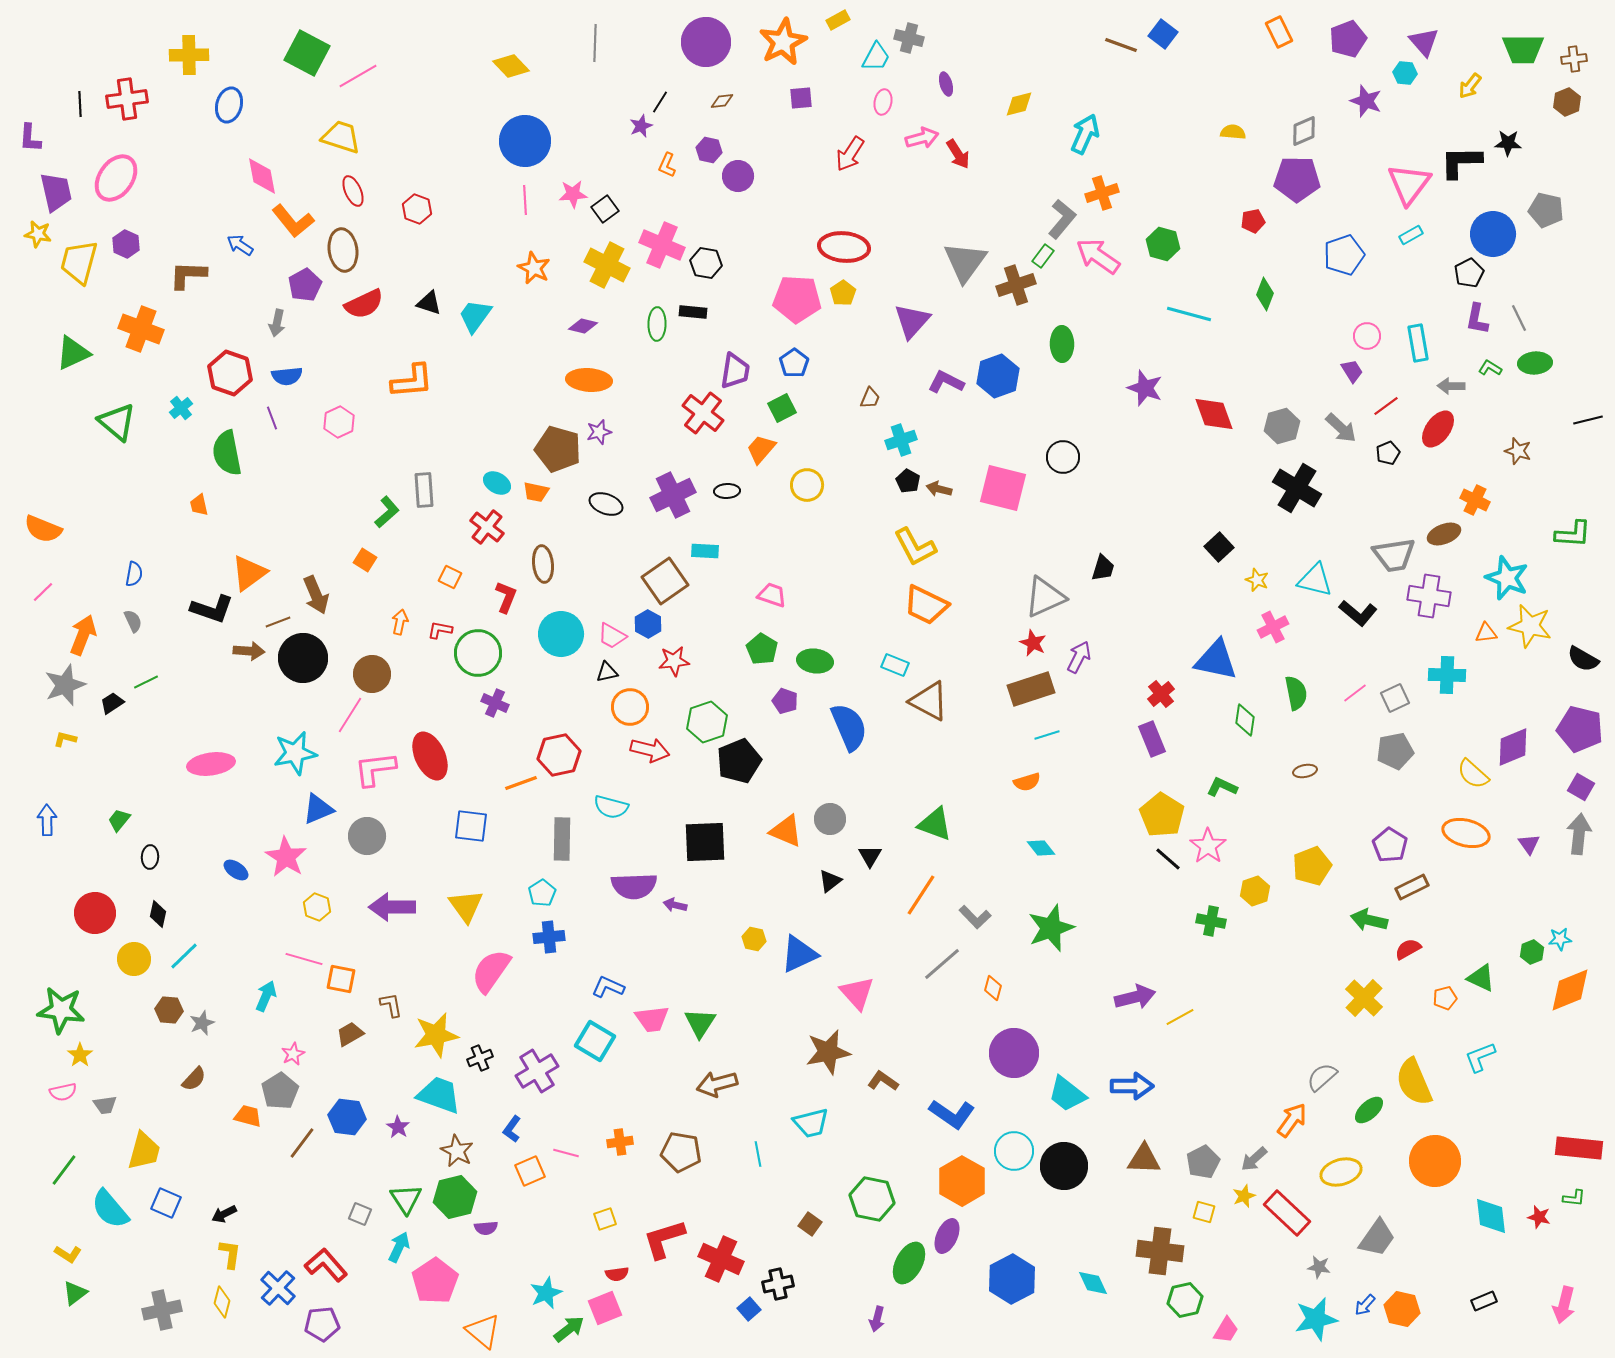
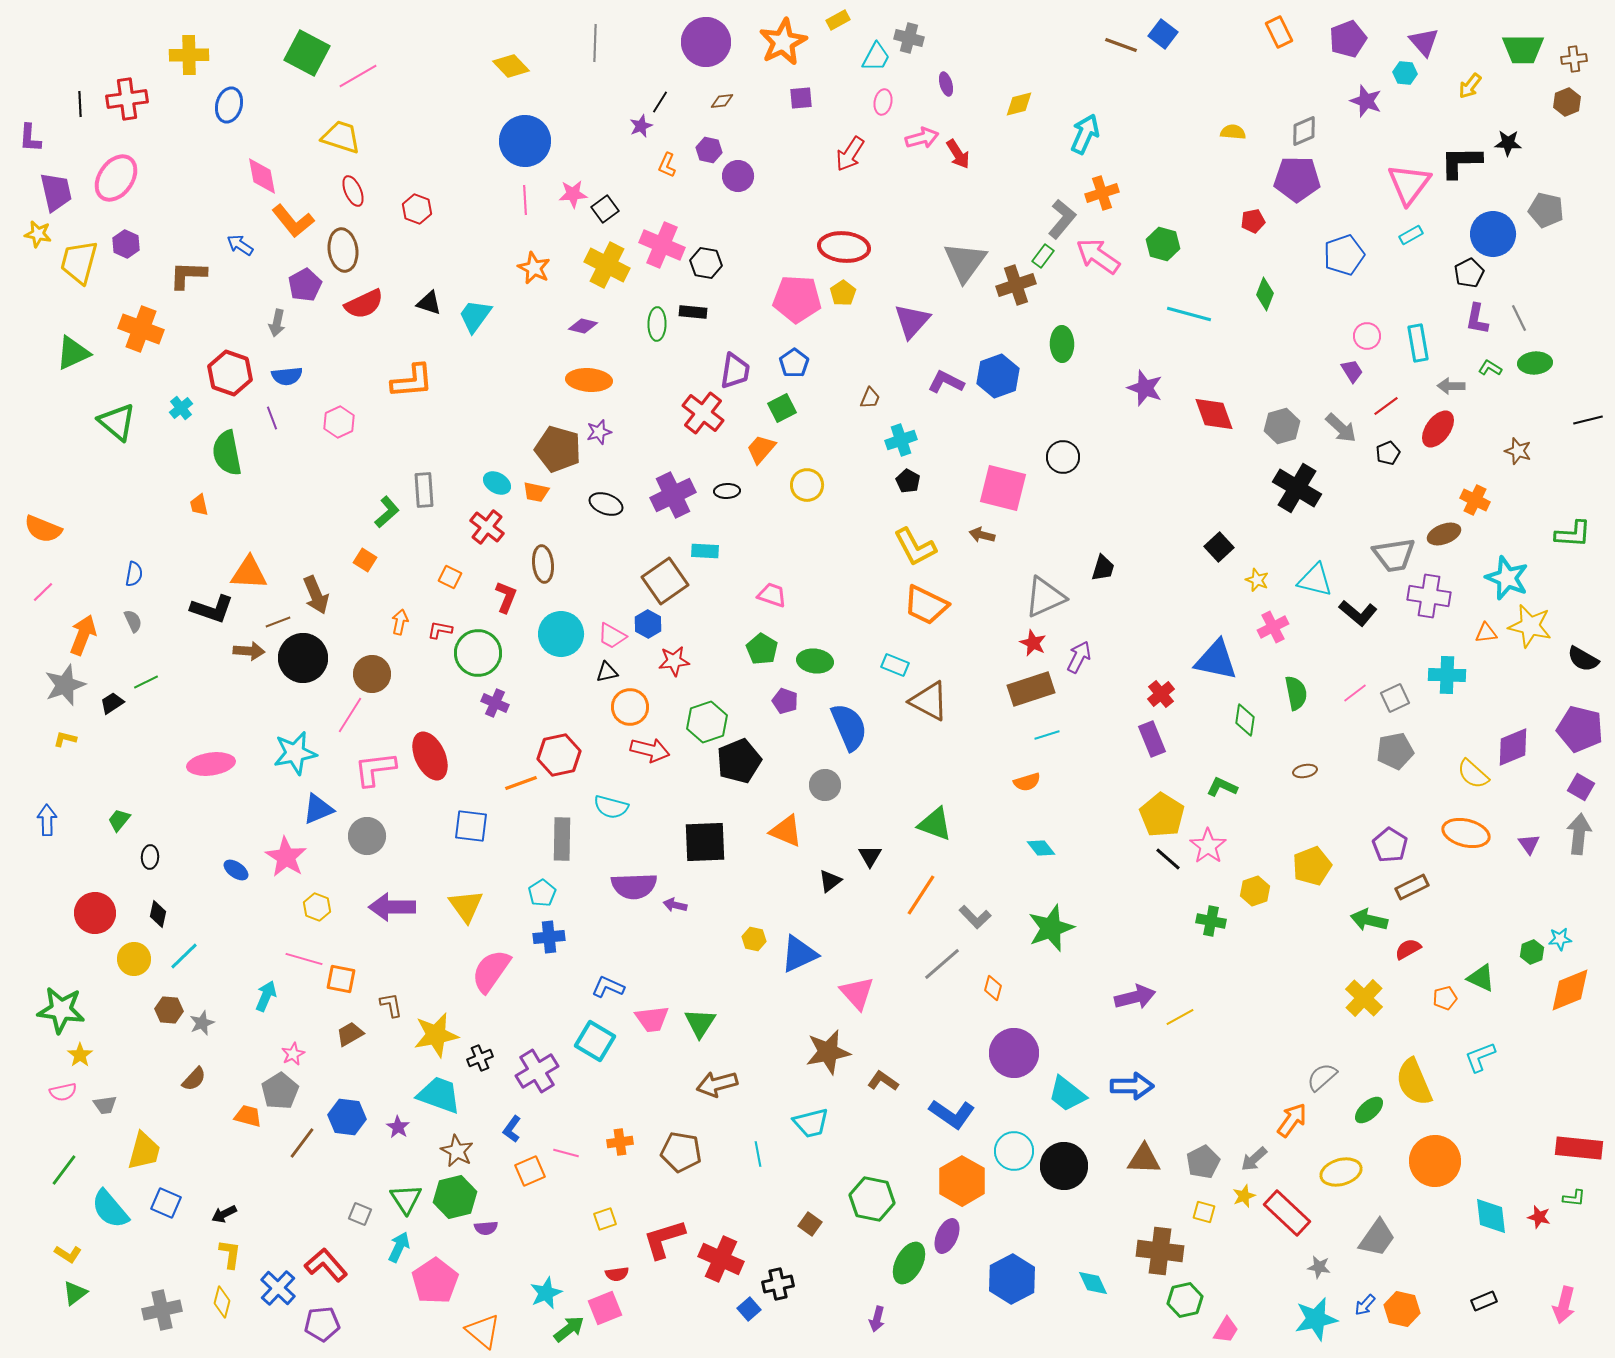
brown arrow at (939, 489): moved 43 px right, 46 px down
orange triangle at (249, 573): rotated 39 degrees clockwise
gray circle at (830, 819): moved 5 px left, 34 px up
